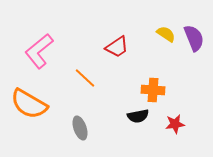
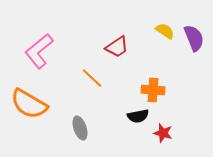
yellow semicircle: moved 1 px left, 3 px up
orange line: moved 7 px right
red star: moved 12 px left, 9 px down; rotated 24 degrees clockwise
